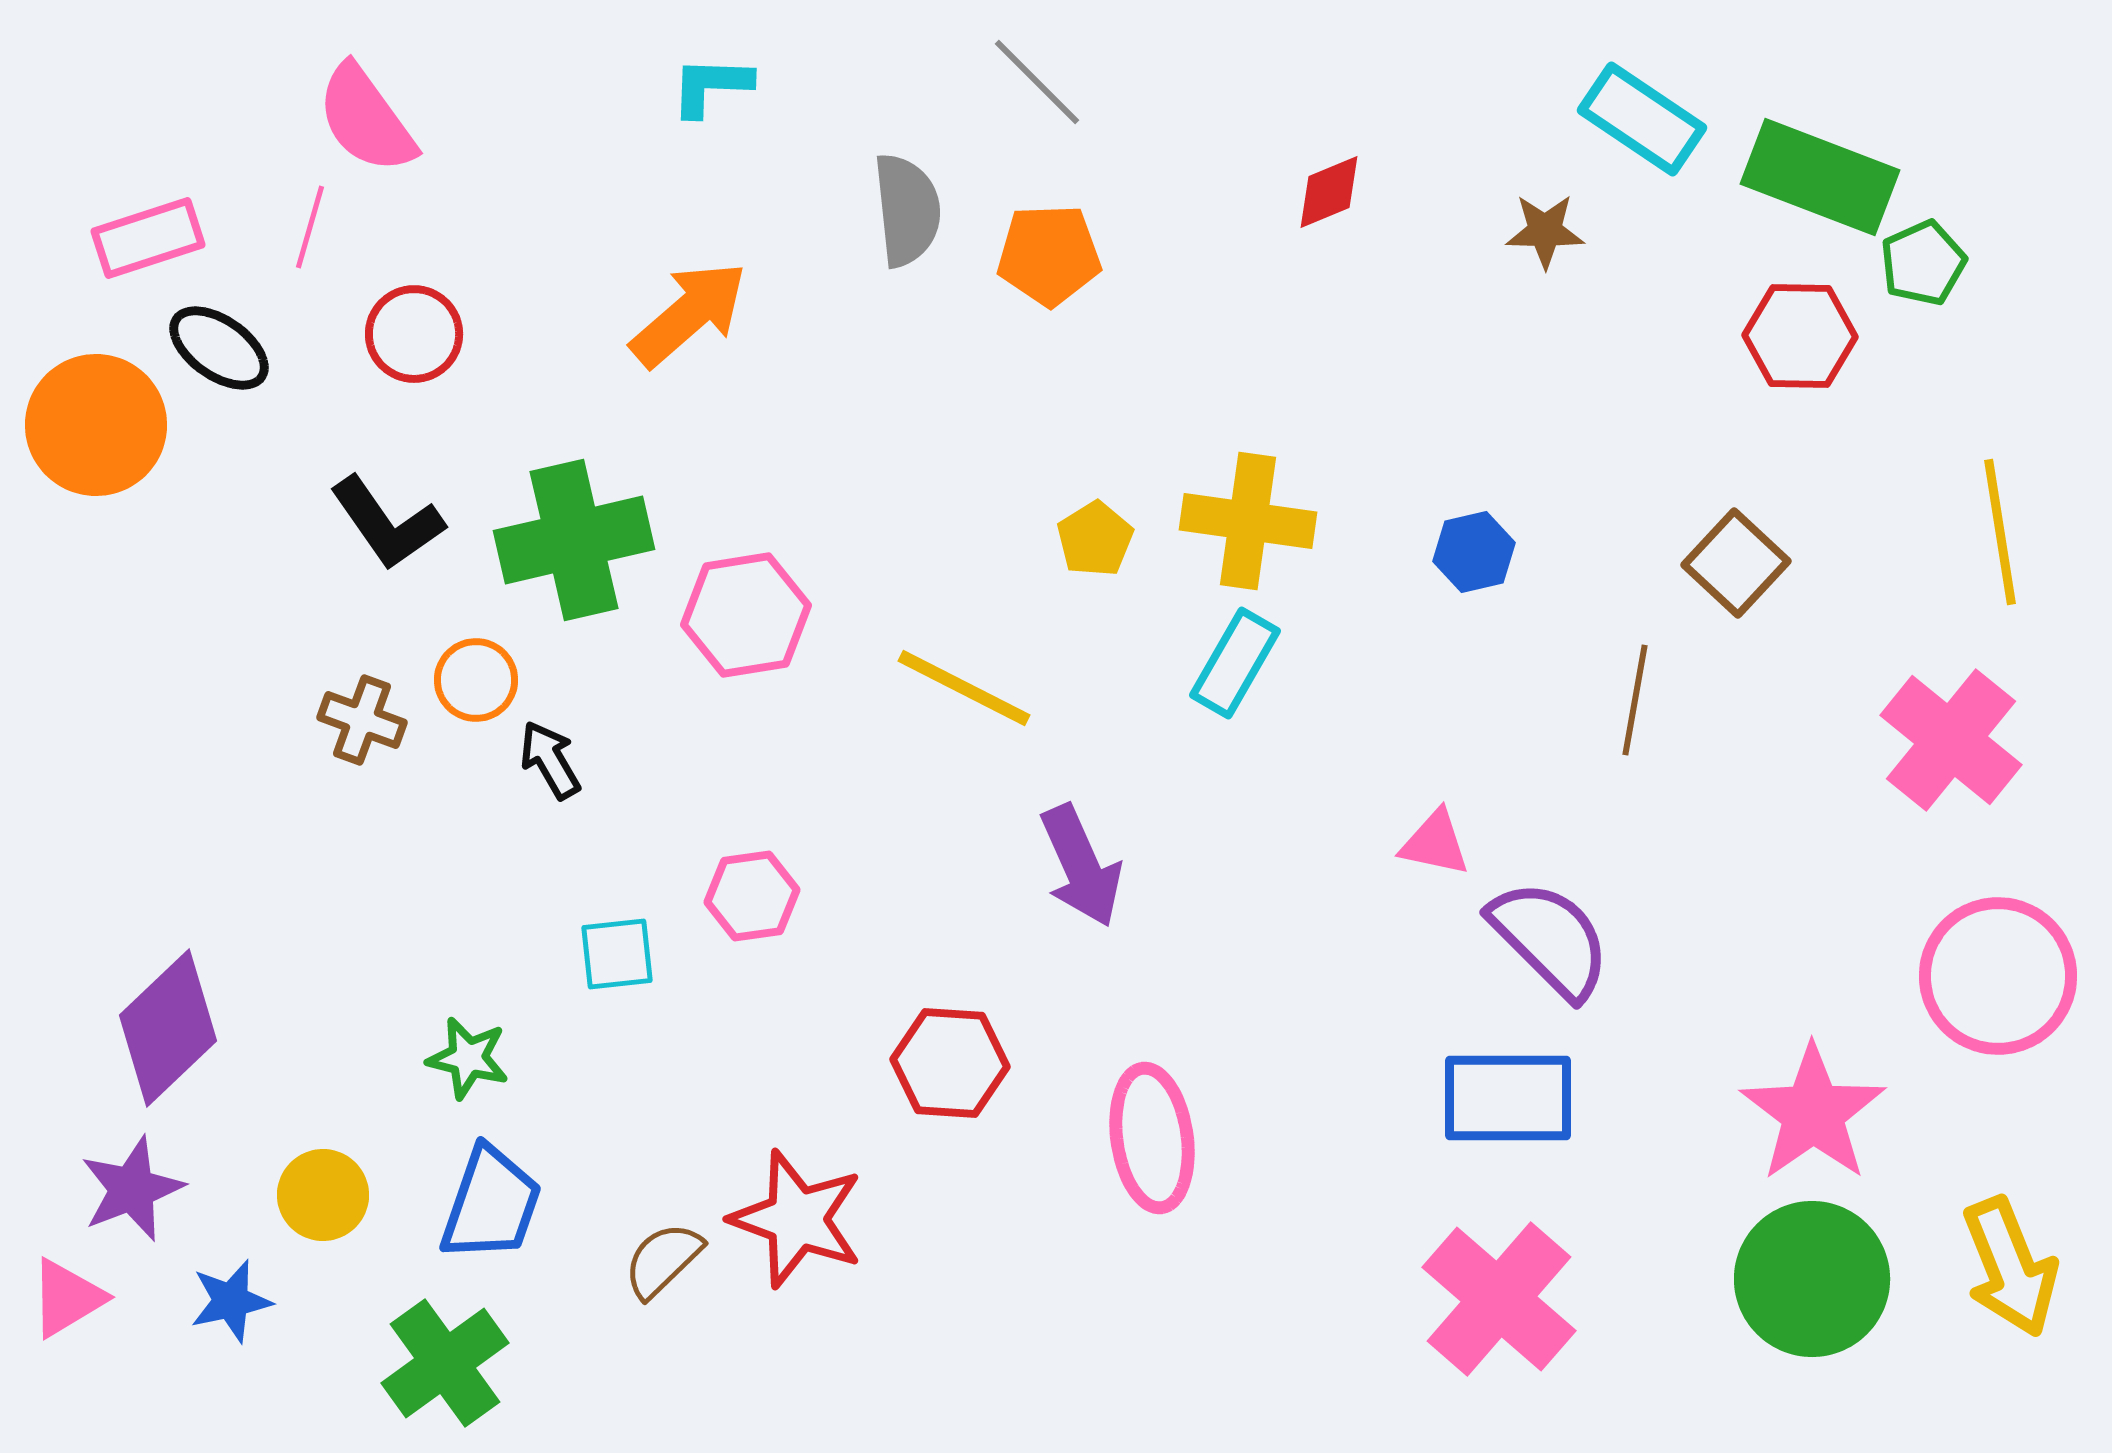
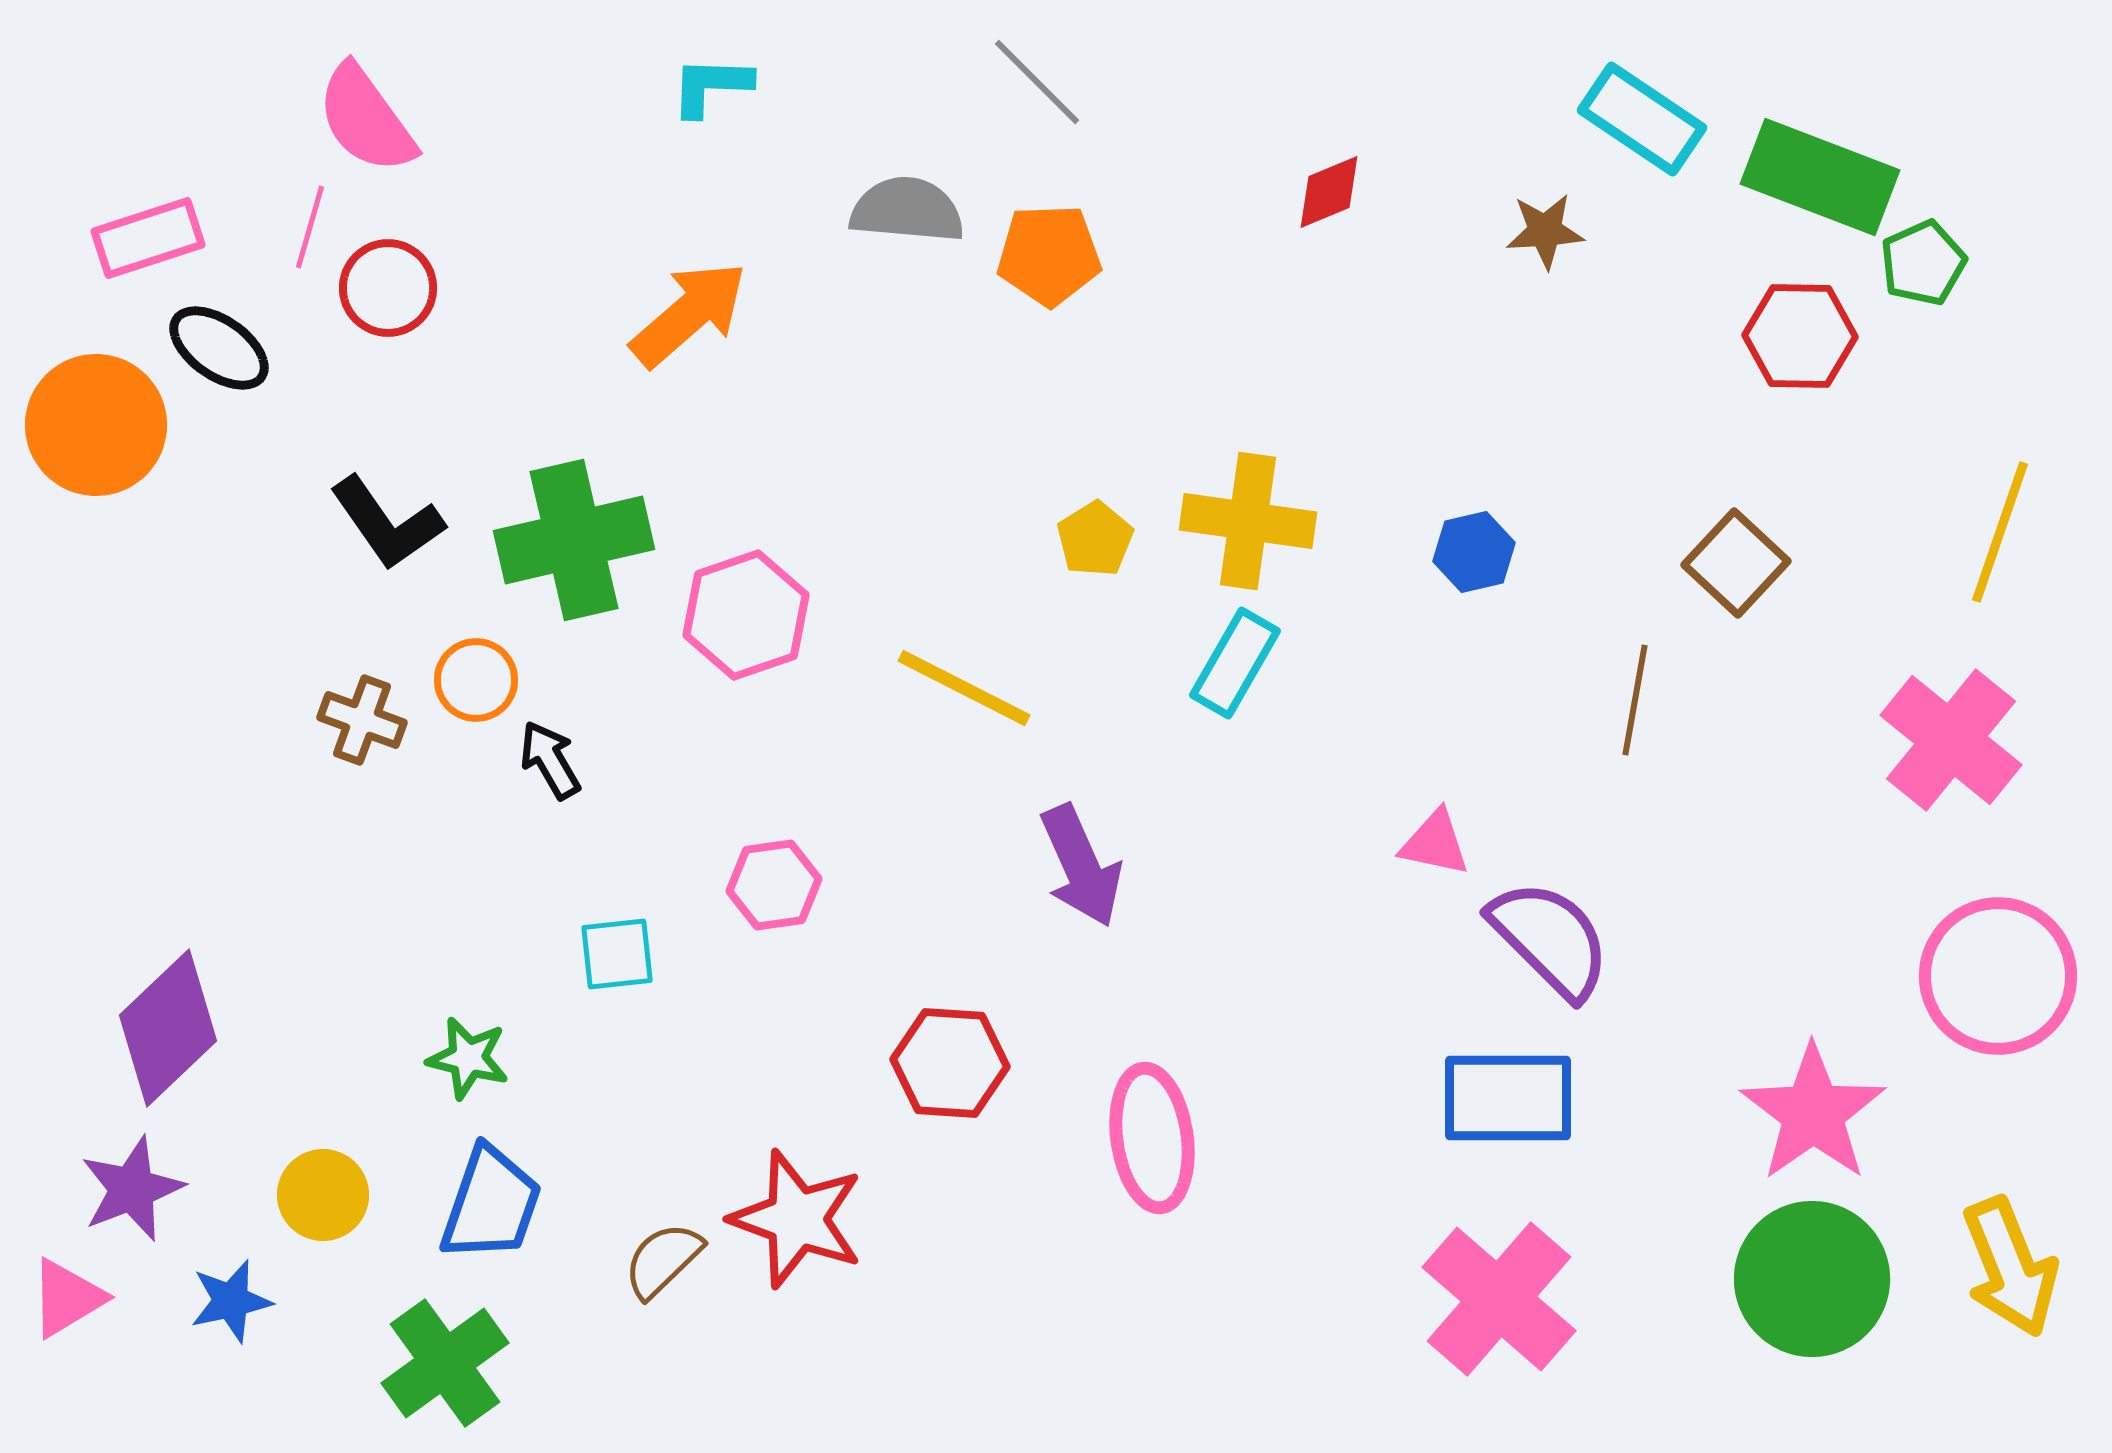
gray semicircle at (907, 210): rotated 79 degrees counterclockwise
brown star at (1545, 231): rotated 4 degrees counterclockwise
red circle at (414, 334): moved 26 px left, 46 px up
yellow line at (2000, 532): rotated 28 degrees clockwise
pink hexagon at (746, 615): rotated 10 degrees counterclockwise
pink hexagon at (752, 896): moved 22 px right, 11 px up
